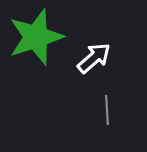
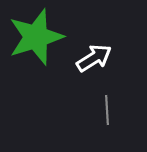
white arrow: rotated 9 degrees clockwise
